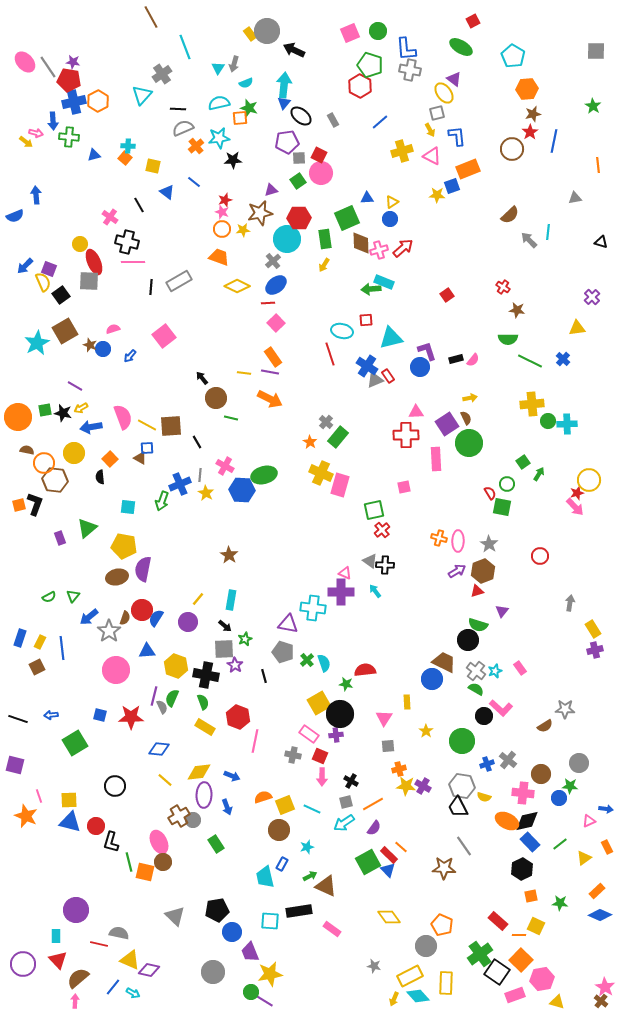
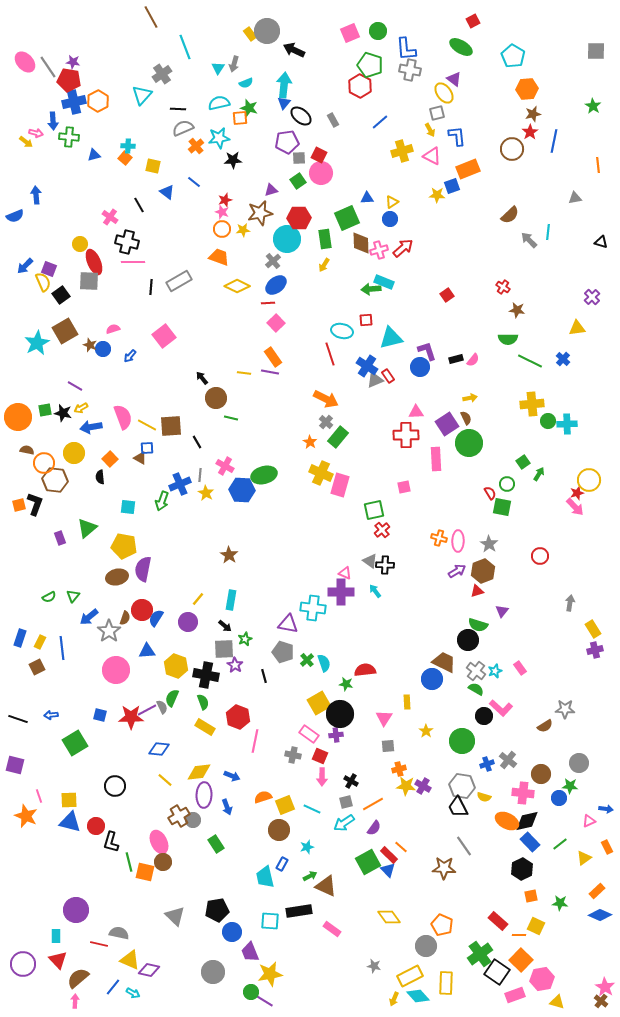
orange arrow at (270, 399): moved 56 px right
purple line at (154, 696): moved 7 px left, 14 px down; rotated 48 degrees clockwise
